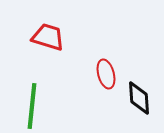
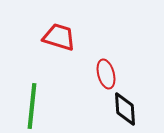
red trapezoid: moved 11 px right
black diamond: moved 14 px left, 11 px down
